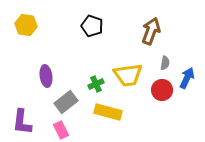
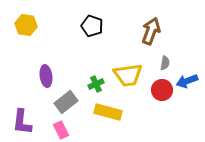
blue arrow: moved 3 px down; rotated 135 degrees counterclockwise
